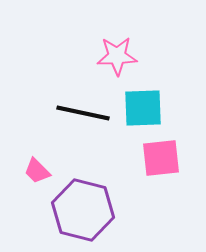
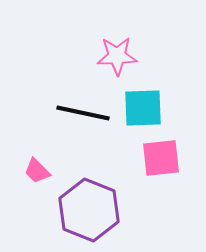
purple hexagon: moved 6 px right; rotated 8 degrees clockwise
